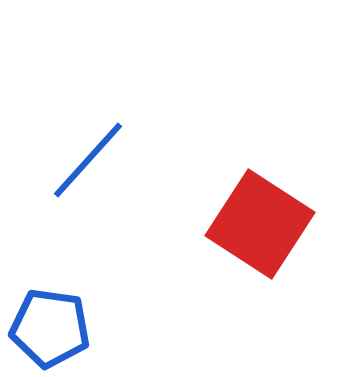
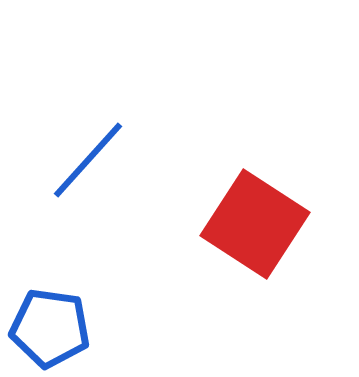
red square: moved 5 px left
